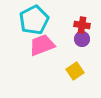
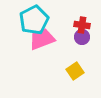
purple circle: moved 2 px up
pink trapezoid: moved 6 px up
